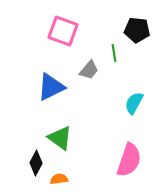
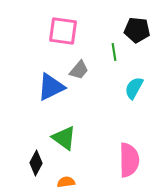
pink square: rotated 12 degrees counterclockwise
green line: moved 1 px up
gray trapezoid: moved 10 px left
cyan semicircle: moved 15 px up
green triangle: moved 4 px right
pink semicircle: rotated 20 degrees counterclockwise
orange semicircle: moved 7 px right, 3 px down
